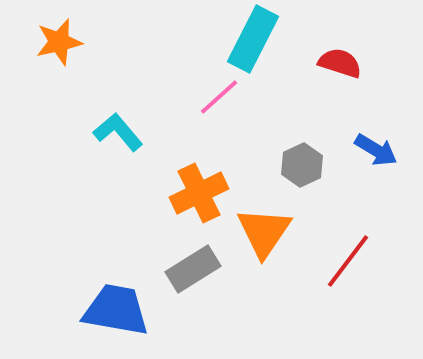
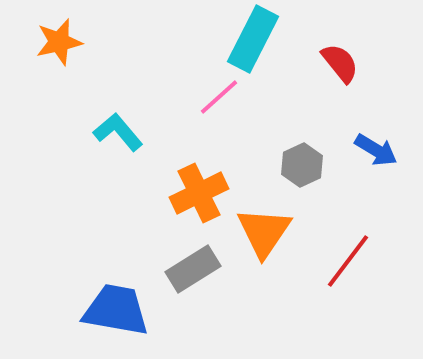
red semicircle: rotated 33 degrees clockwise
